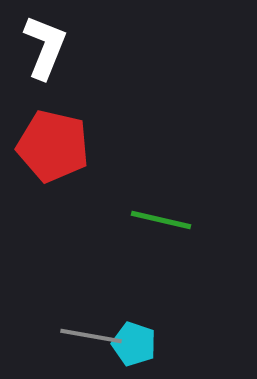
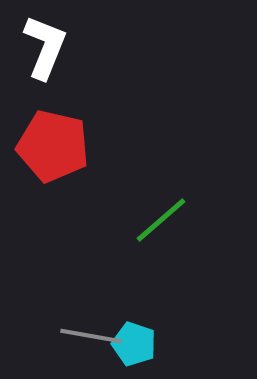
green line: rotated 54 degrees counterclockwise
